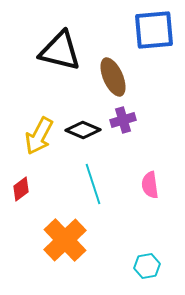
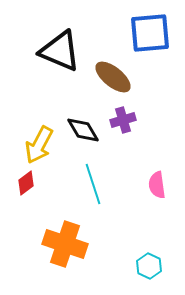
blue square: moved 4 px left, 3 px down
black triangle: rotated 9 degrees clockwise
brown ellipse: rotated 27 degrees counterclockwise
black diamond: rotated 36 degrees clockwise
yellow arrow: moved 9 px down
pink semicircle: moved 7 px right
red diamond: moved 5 px right, 6 px up
orange cross: moved 4 px down; rotated 27 degrees counterclockwise
cyan hexagon: moved 2 px right; rotated 25 degrees counterclockwise
